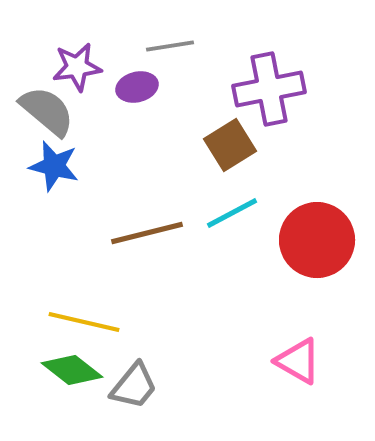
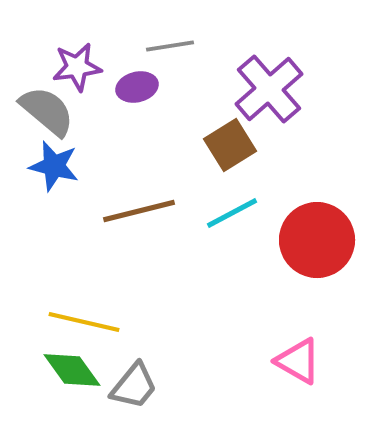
purple cross: rotated 30 degrees counterclockwise
brown line: moved 8 px left, 22 px up
green diamond: rotated 16 degrees clockwise
